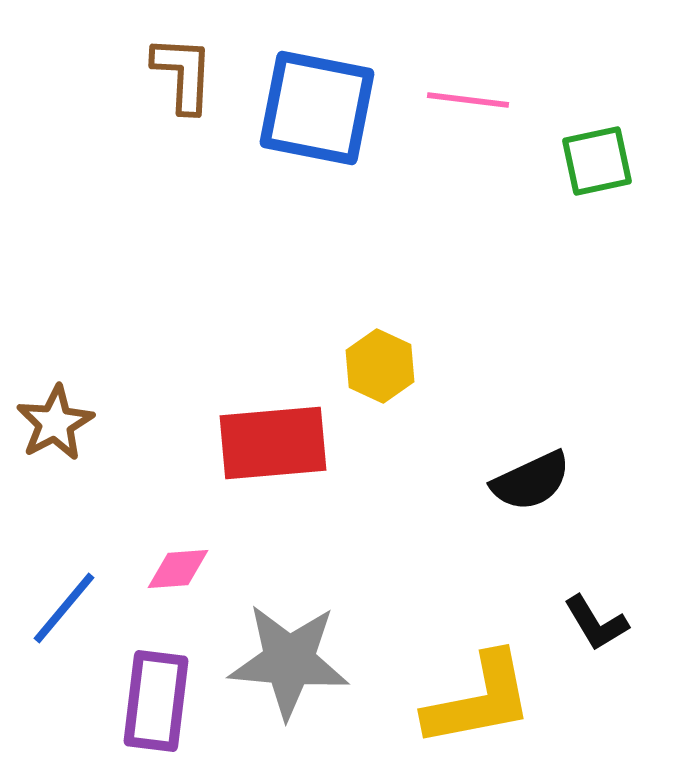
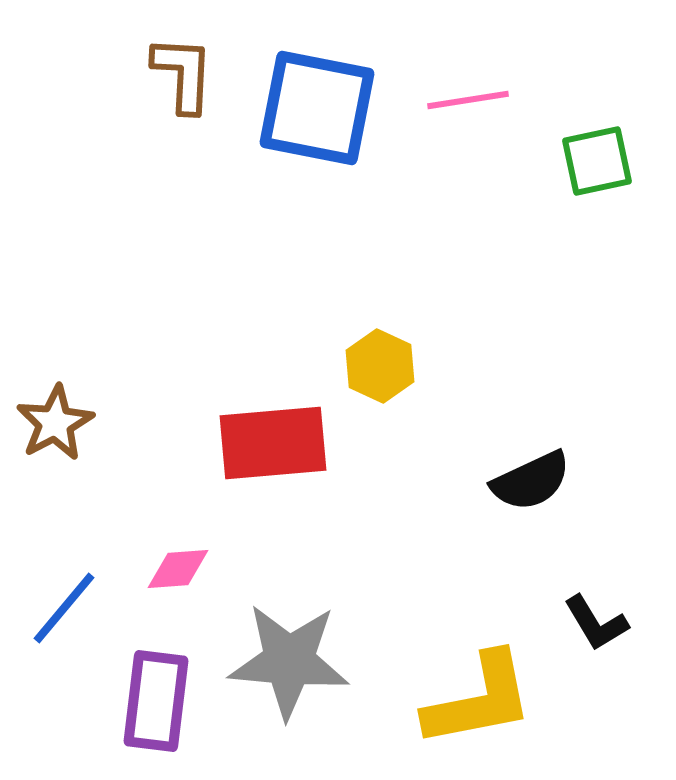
pink line: rotated 16 degrees counterclockwise
